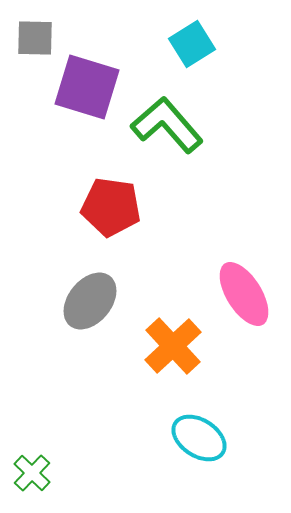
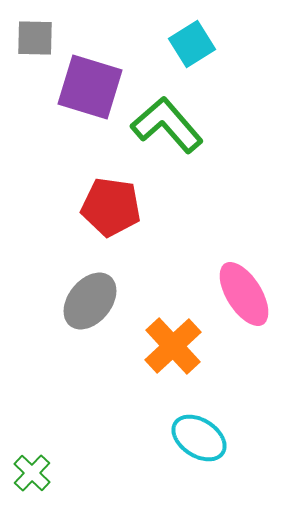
purple square: moved 3 px right
